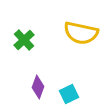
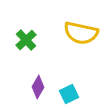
green cross: moved 2 px right
purple diamond: rotated 10 degrees clockwise
